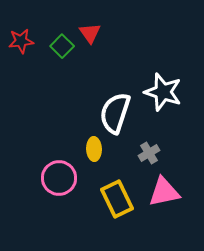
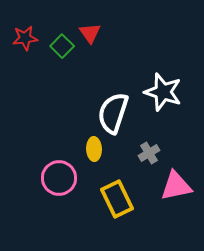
red star: moved 4 px right, 3 px up
white semicircle: moved 2 px left
pink triangle: moved 12 px right, 6 px up
